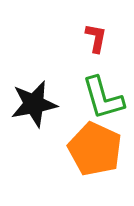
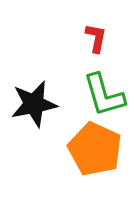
green L-shape: moved 1 px right, 3 px up
